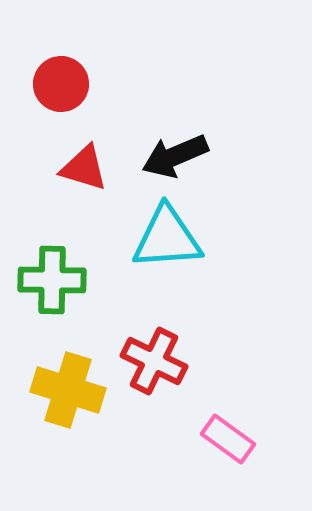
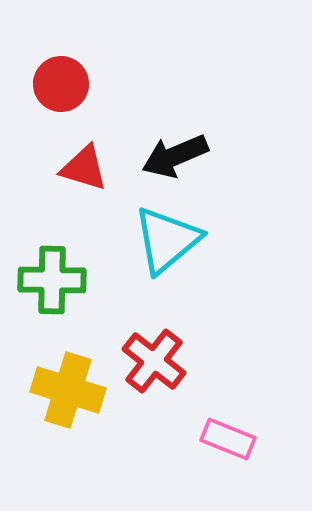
cyan triangle: moved 2 px down; rotated 36 degrees counterclockwise
red cross: rotated 12 degrees clockwise
pink rectangle: rotated 14 degrees counterclockwise
